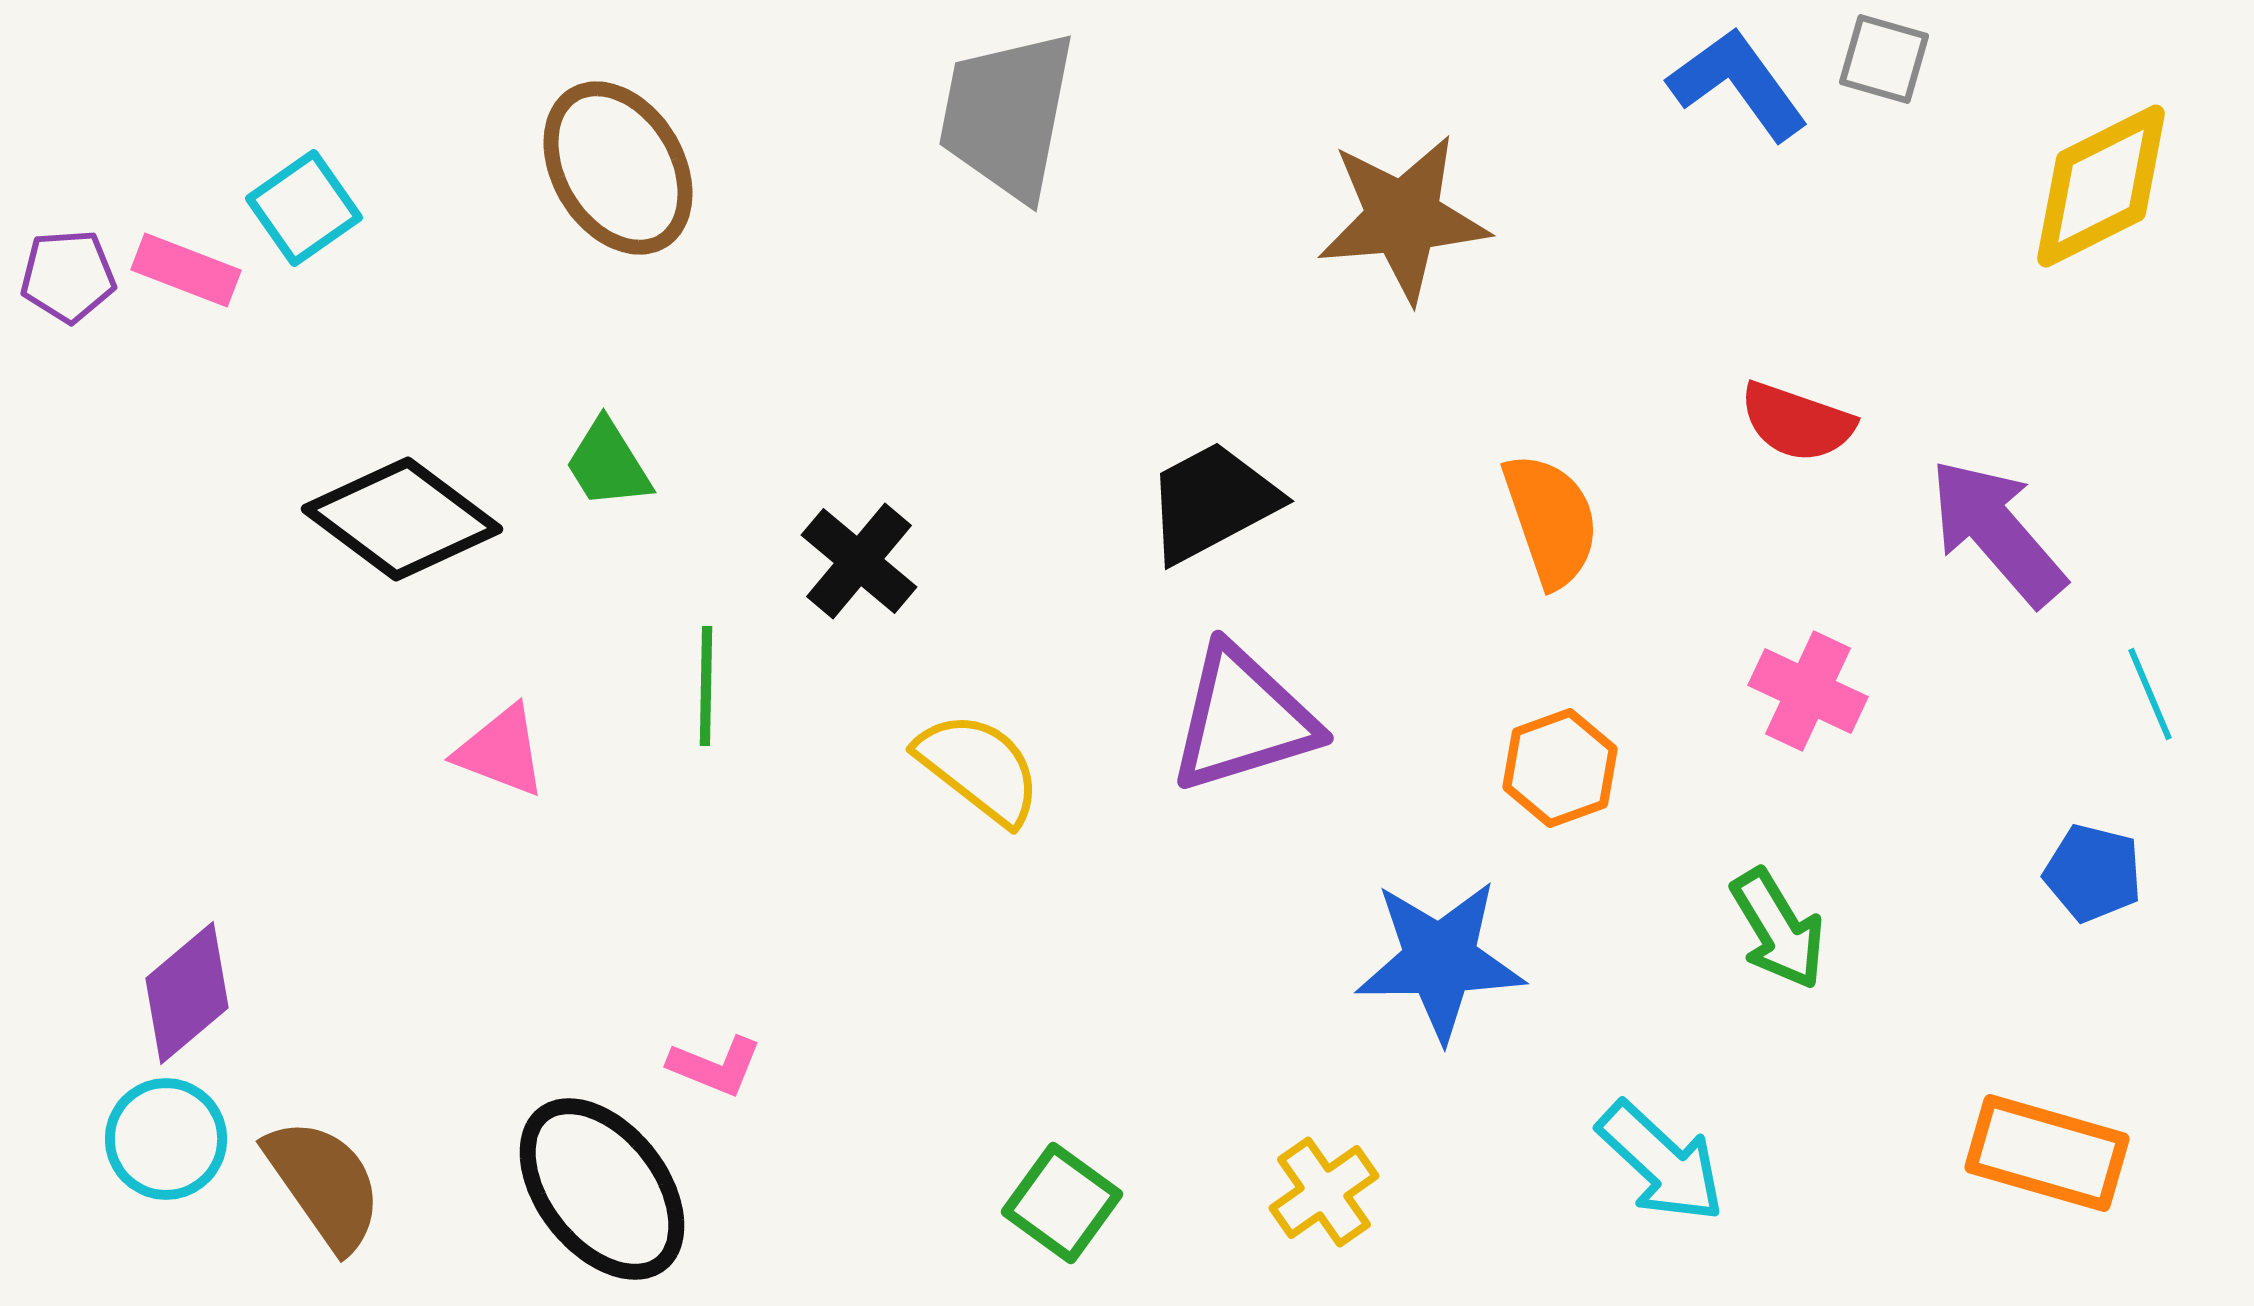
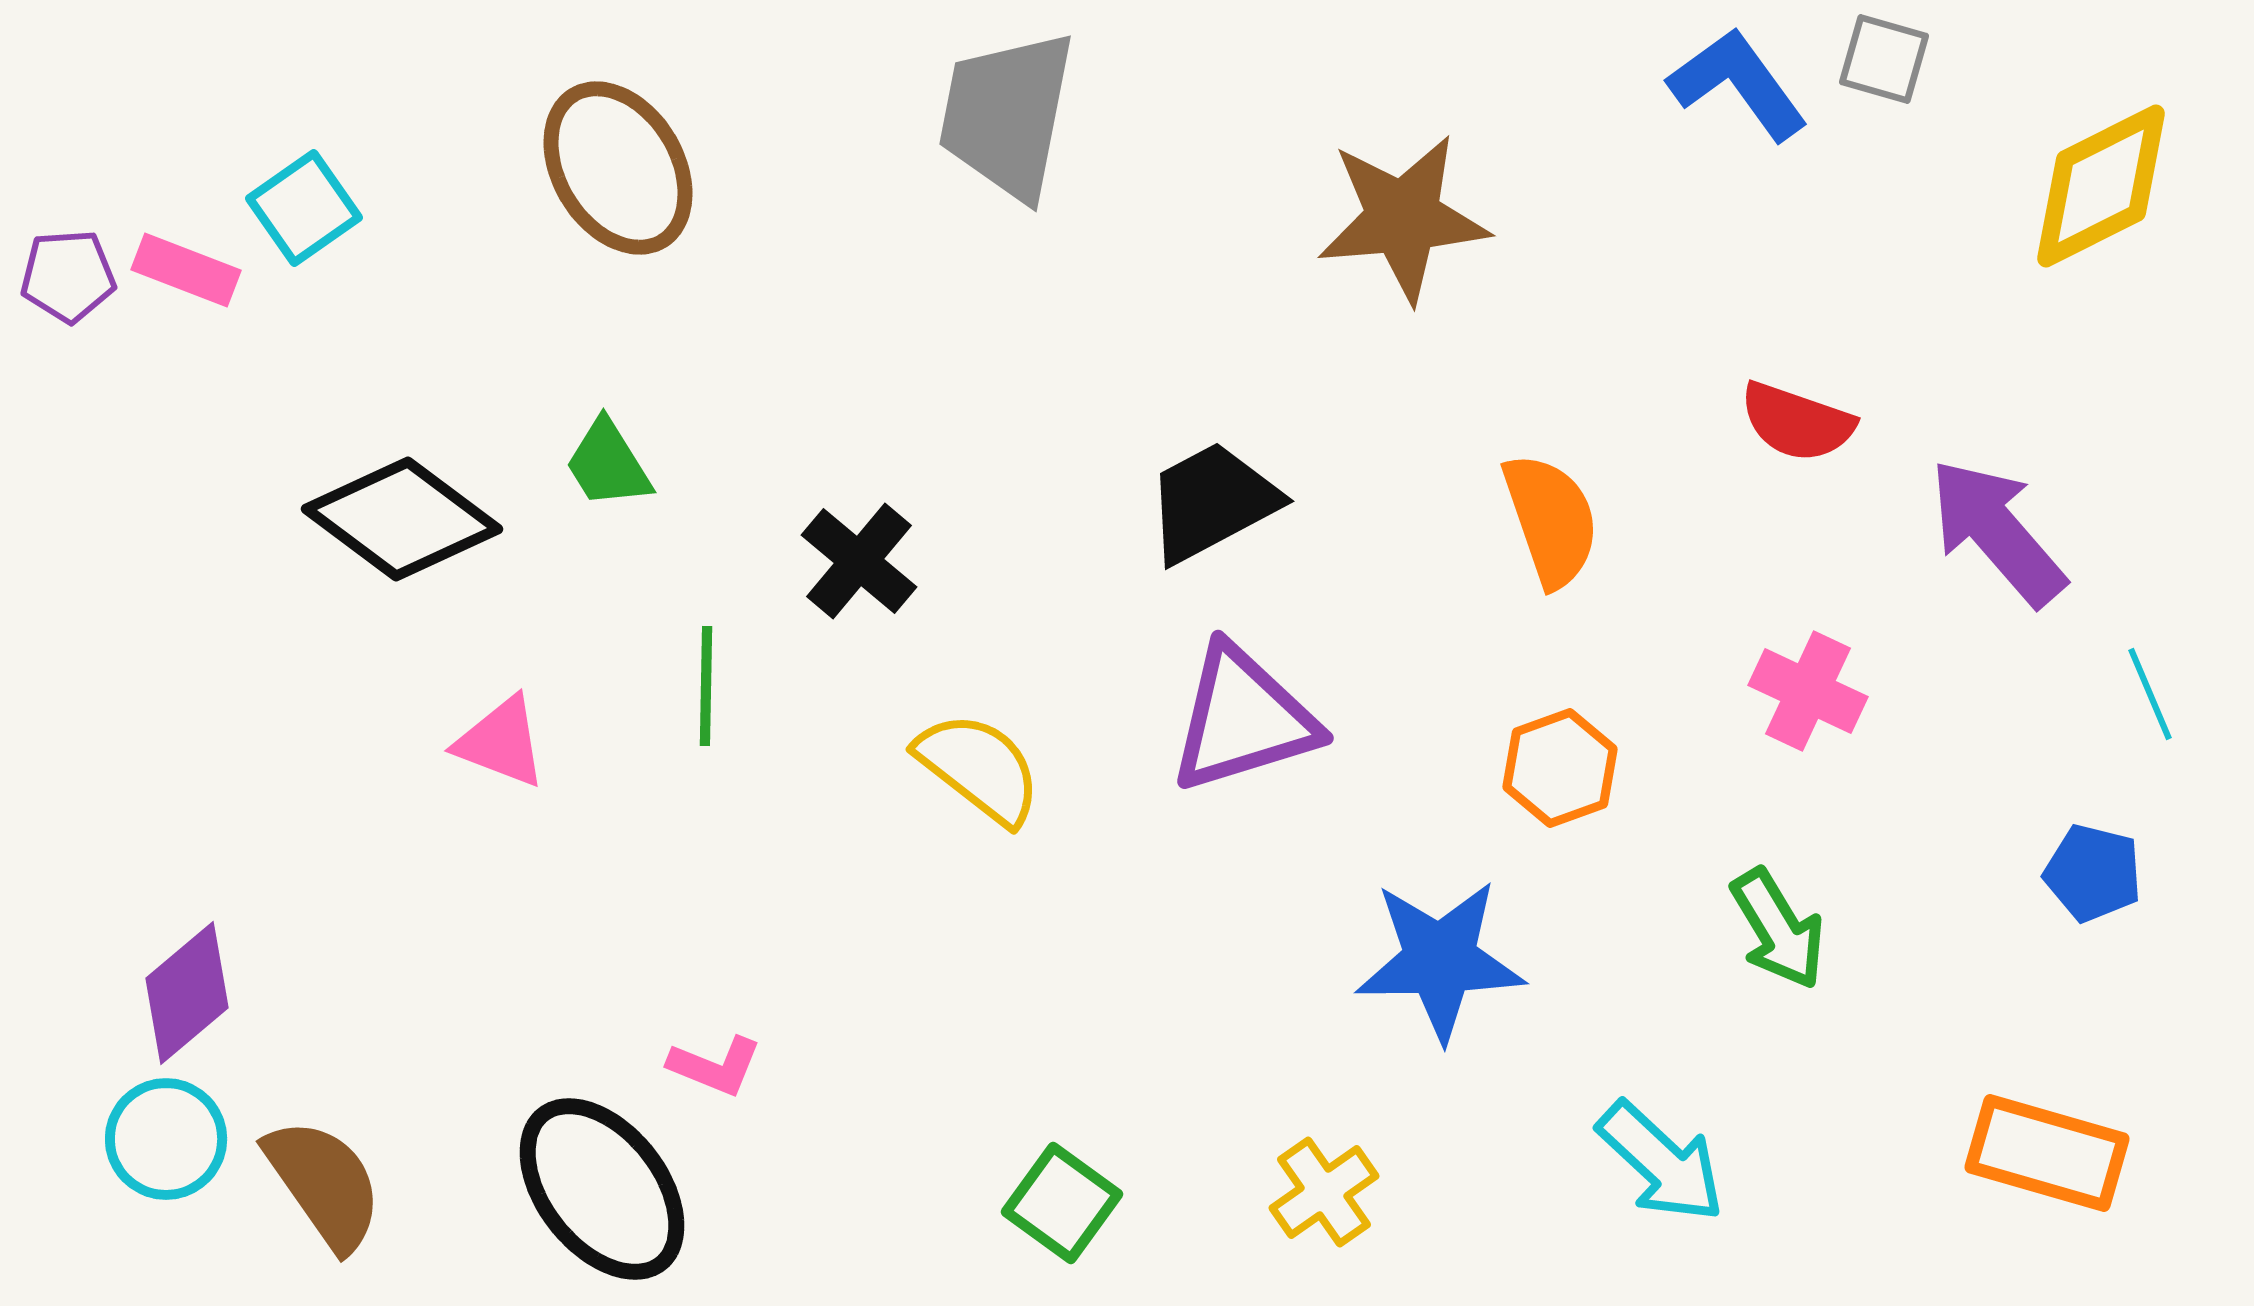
pink triangle: moved 9 px up
